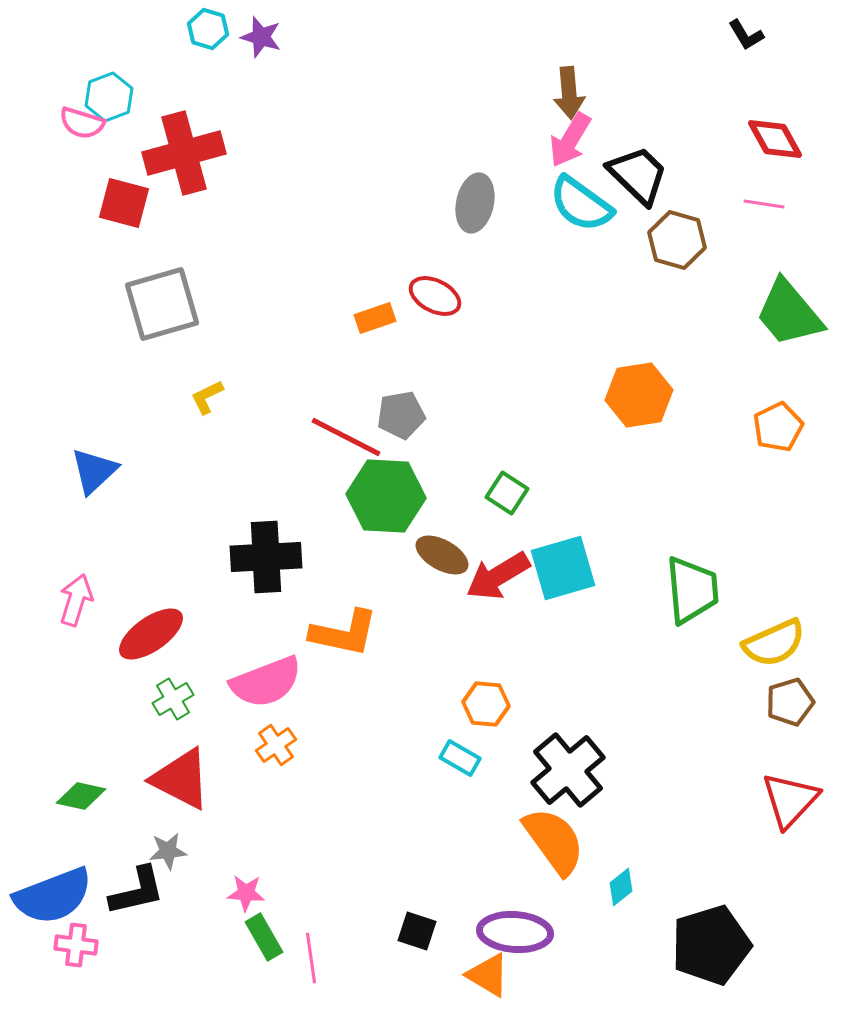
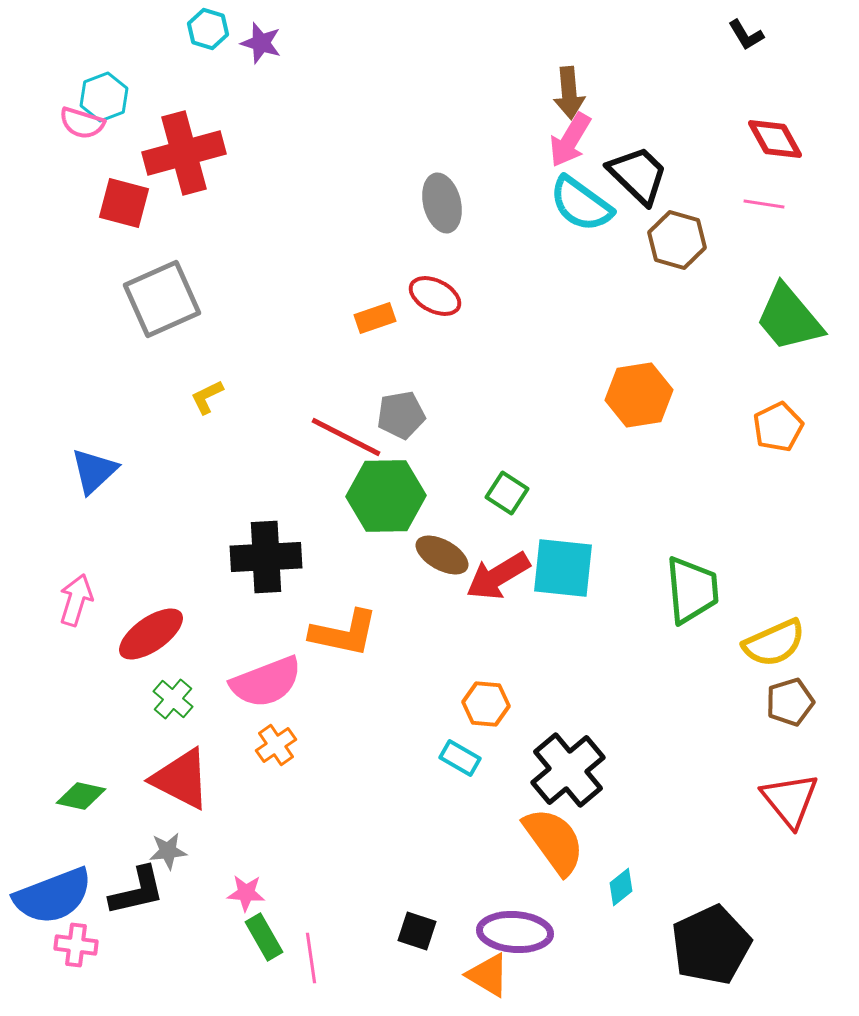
purple star at (261, 37): moved 6 px down
cyan hexagon at (109, 97): moved 5 px left
gray ellipse at (475, 203): moved 33 px left; rotated 26 degrees counterclockwise
gray square at (162, 304): moved 5 px up; rotated 8 degrees counterclockwise
green trapezoid at (789, 313): moved 5 px down
green hexagon at (386, 496): rotated 4 degrees counterclockwise
cyan square at (563, 568): rotated 22 degrees clockwise
green cross at (173, 699): rotated 18 degrees counterclockwise
red triangle at (790, 800): rotated 22 degrees counterclockwise
black pentagon at (711, 945): rotated 8 degrees counterclockwise
